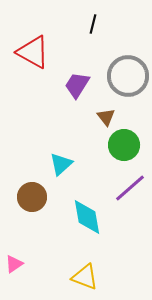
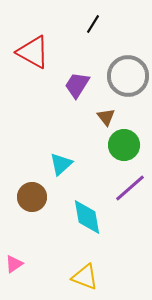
black line: rotated 18 degrees clockwise
